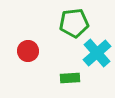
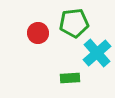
red circle: moved 10 px right, 18 px up
